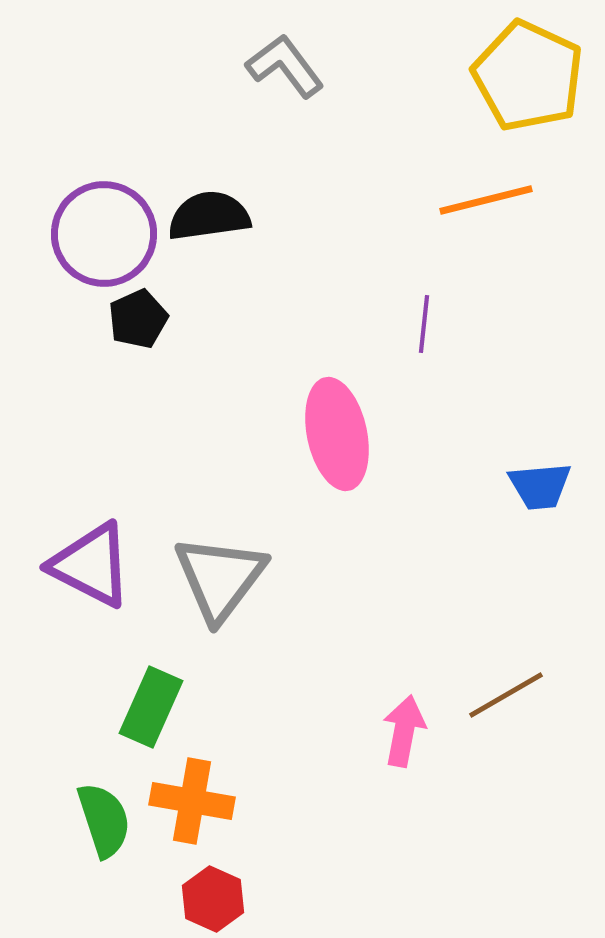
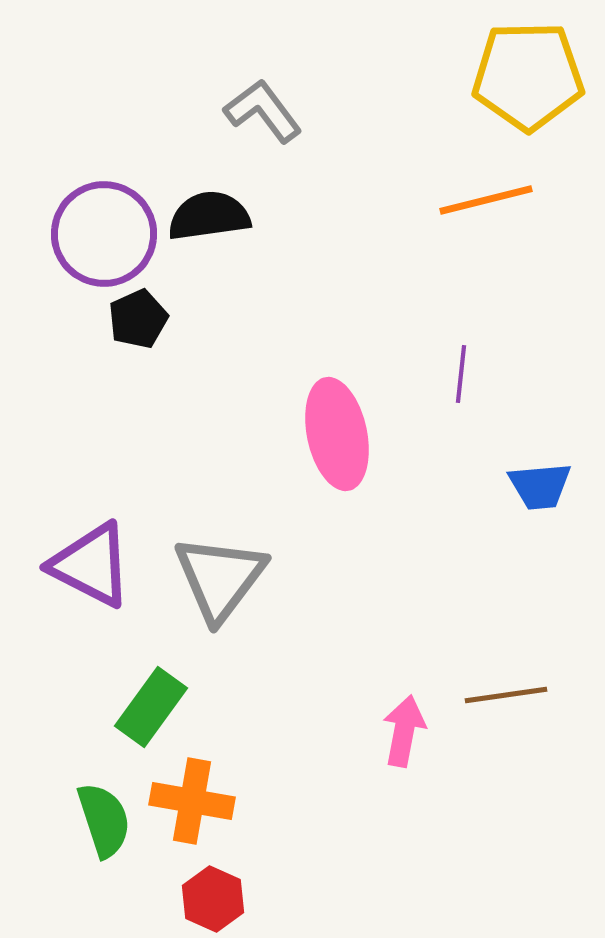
gray L-shape: moved 22 px left, 45 px down
yellow pentagon: rotated 26 degrees counterclockwise
purple line: moved 37 px right, 50 px down
brown line: rotated 22 degrees clockwise
green rectangle: rotated 12 degrees clockwise
